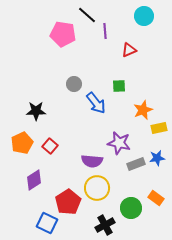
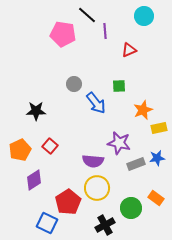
orange pentagon: moved 2 px left, 7 px down
purple semicircle: moved 1 px right
